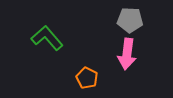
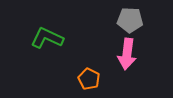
green L-shape: rotated 24 degrees counterclockwise
orange pentagon: moved 2 px right, 1 px down
